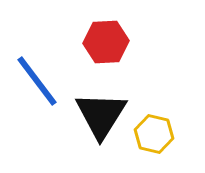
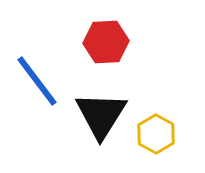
yellow hexagon: moved 2 px right; rotated 15 degrees clockwise
